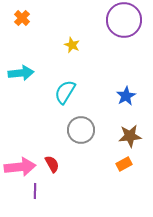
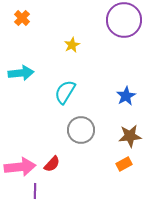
yellow star: rotated 21 degrees clockwise
red semicircle: rotated 72 degrees clockwise
